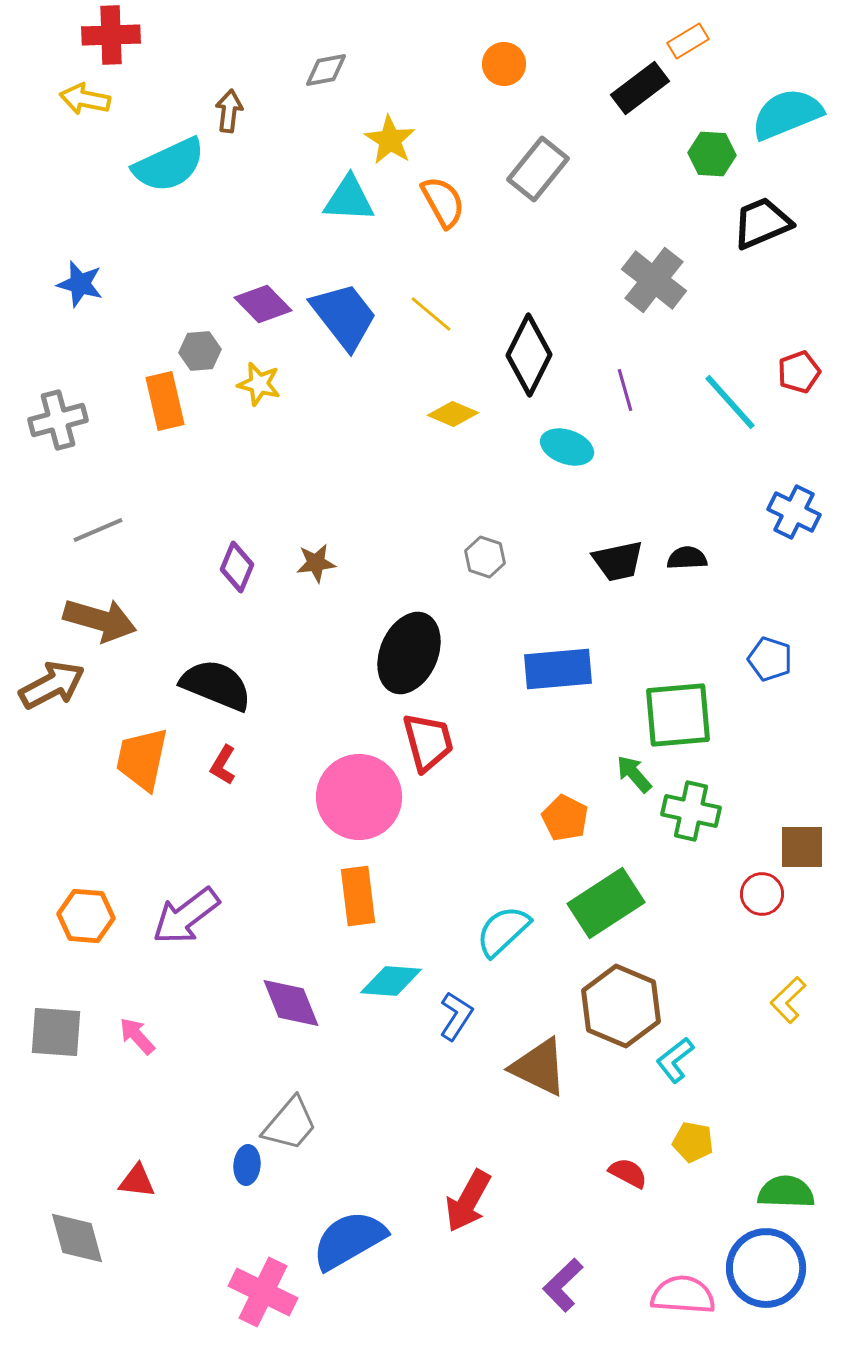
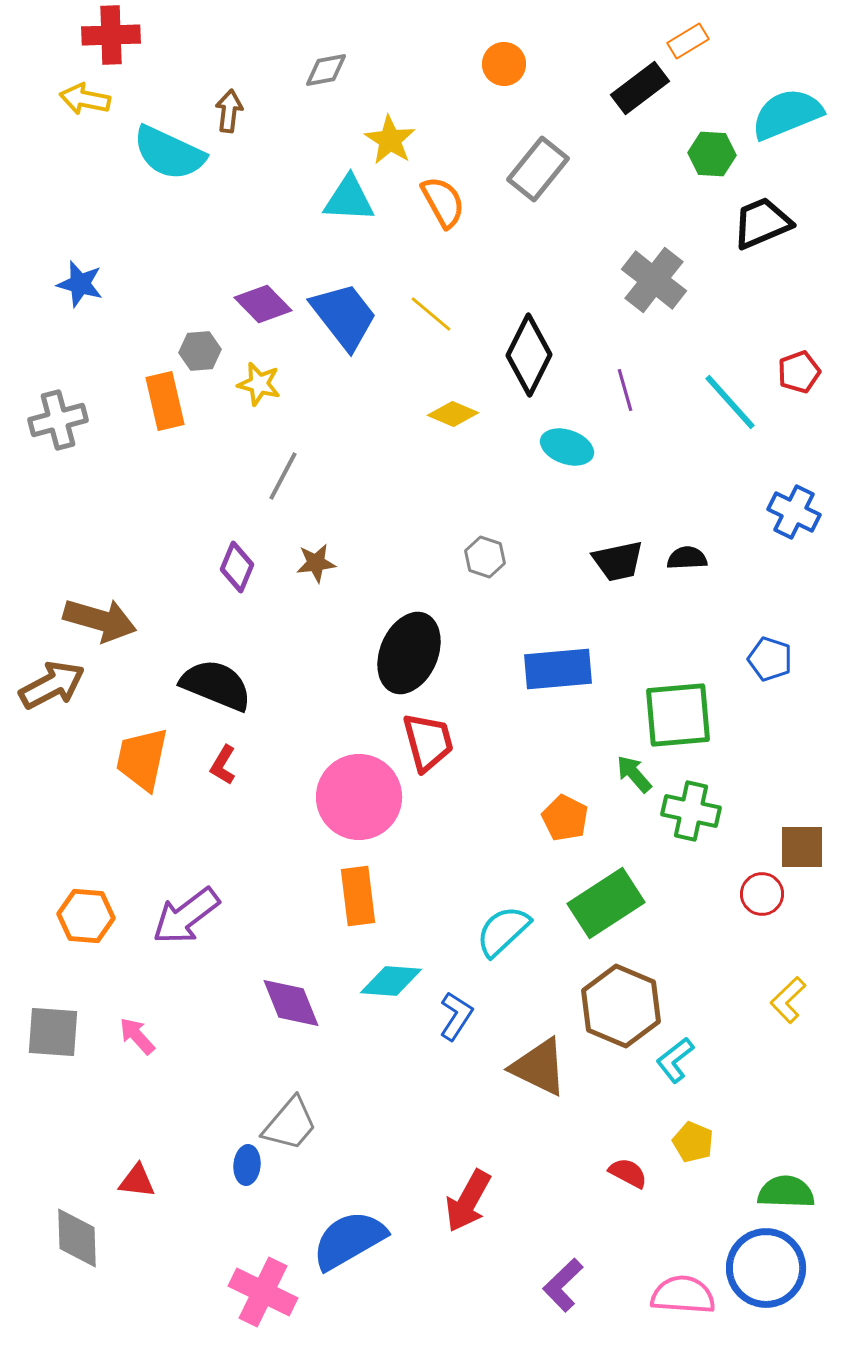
cyan semicircle at (169, 165): moved 12 px up; rotated 50 degrees clockwise
gray line at (98, 530): moved 185 px right, 54 px up; rotated 39 degrees counterclockwise
gray square at (56, 1032): moved 3 px left
yellow pentagon at (693, 1142): rotated 12 degrees clockwise
gray diamond at (77, 1238): rotated 14 degrees clockwise
